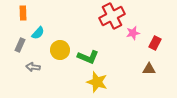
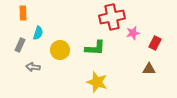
red cross: moved 1 px down; rotated 15 degrees clockwise
cyan semicircle: rotated 24 degrees counterclockwise
green L-shape: moved 7 px right, 9 px up; rotated 20 degrees counterclockwise
